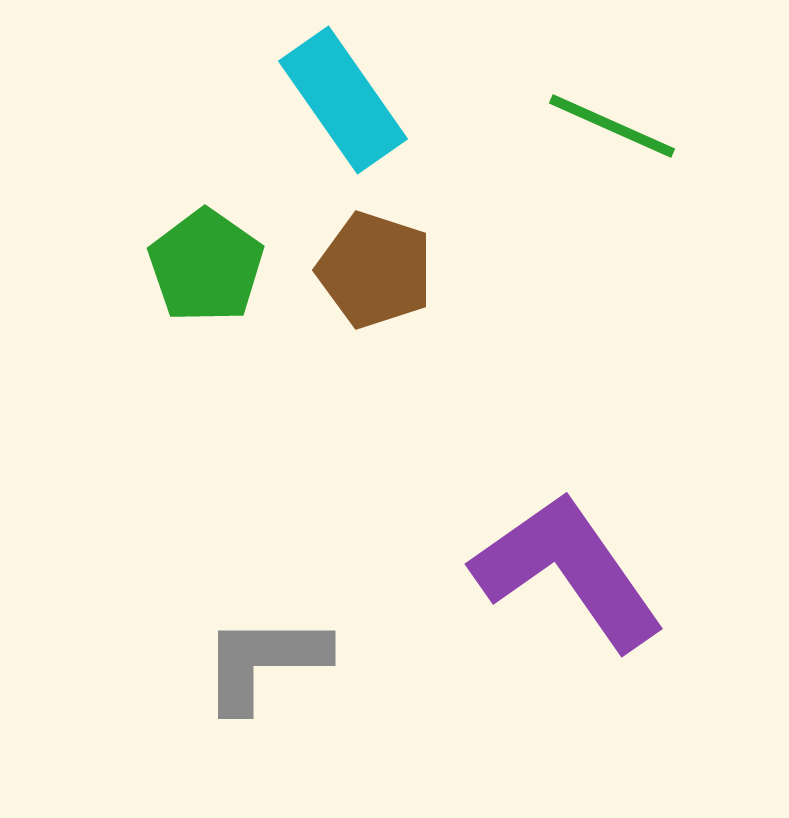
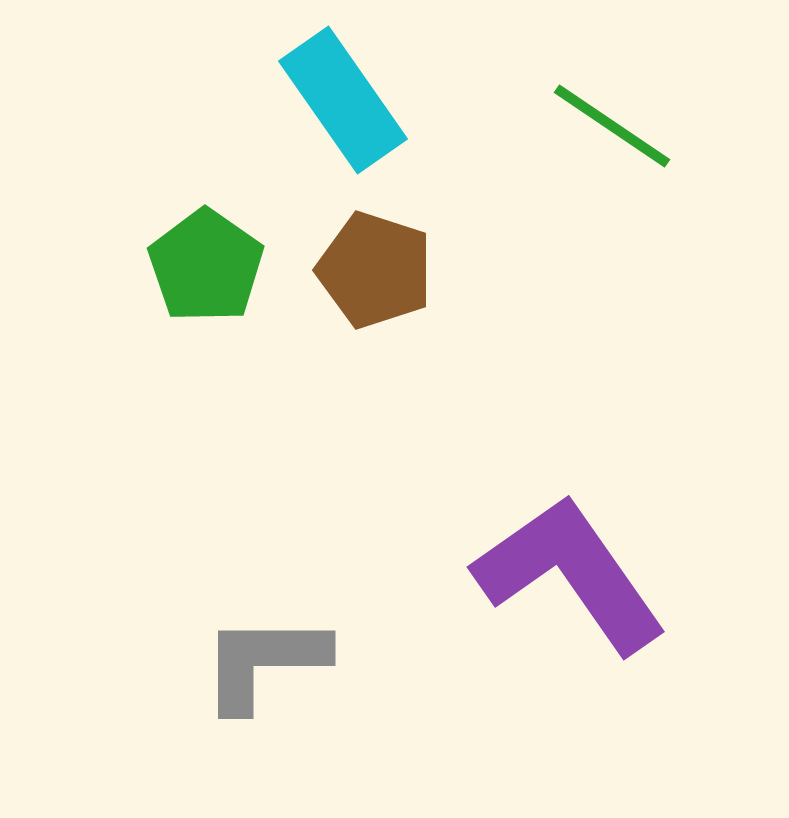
green line: rotated 10 degrees clockwise
purple L-shape: moved 2 px right, 3 px down
